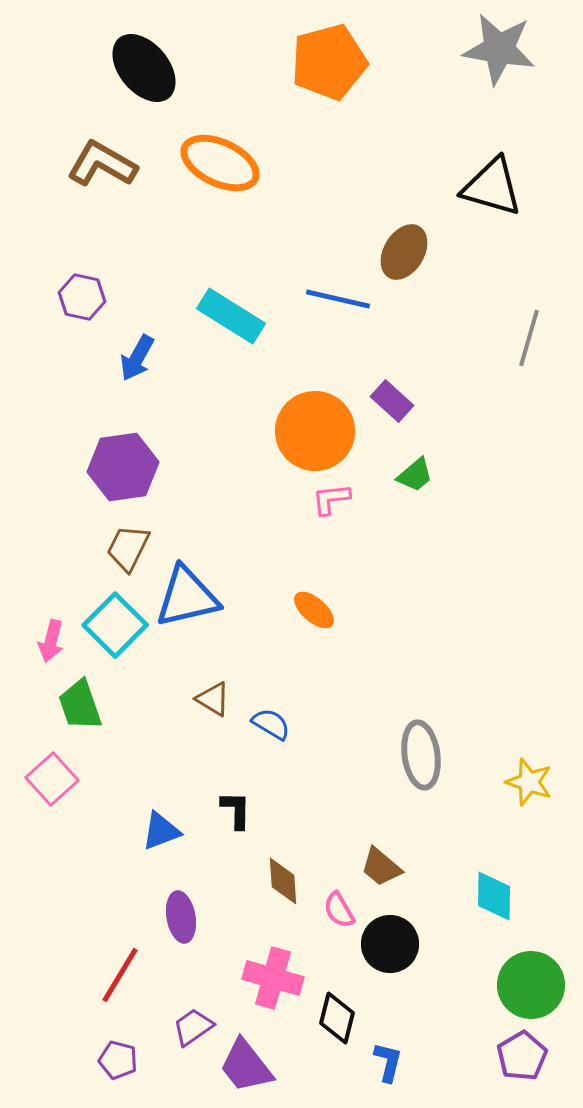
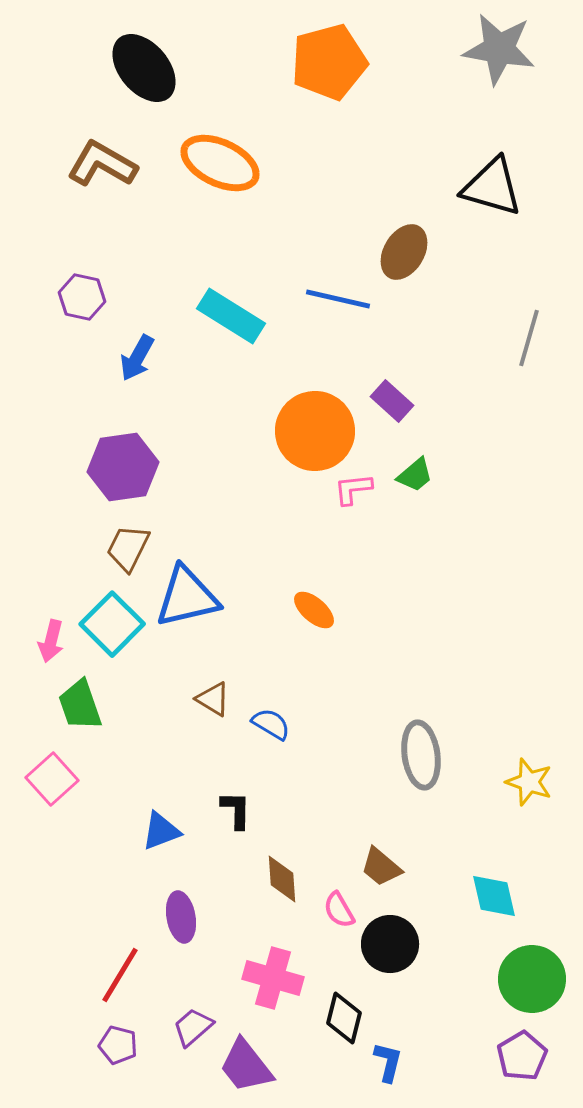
pink L-shape at (331, 499): moved 22 px right, 10 px up
cyan square at (115, 625): moved 3 px left, 1 px up
brown diamond at (283, 881): moved 1 px left, 2 px up
cyan diamond at (494, 896): rotated 14 degrees counterclockwise
green circle at (531, 985): moved 1 px right, 6 px up
black diamond at (337, 1018): moved 7 px right
purple trapezoid at (193, 1027): rotated 6 degrees counterclockwise
purple pentagon at (118, 1060): moved 15 px up
